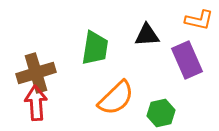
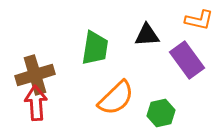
purple rectangle: rotated 12 degrees counterclockwise
brown cross: moved 1 px left, 2 px down
